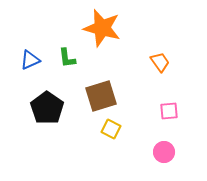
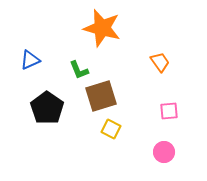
green L-shape: moved 12 px right, 12 px down; rotated 15 degrees counterclockwise
